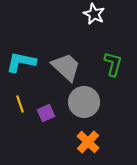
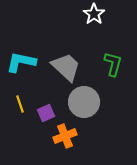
white star: rotated 10 degrees clockwise
orange cross: moved 23 px left, 6 px up; rotated 25 degrees clockwise
